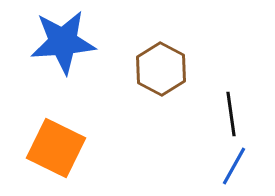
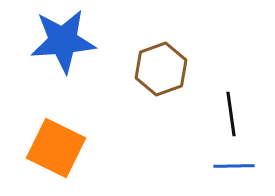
blue star: moved 1 px up
brown hexagon: rotated 12 degrees clockwise
blue line: rotated 60 degrees clockwise
